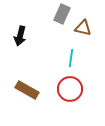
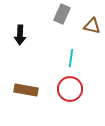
brown triangle: moved 9 px right, 2 px up
black arrow: moved 1 px up; rotated 12 degrees counterclockwise
brown rectangle: moved 1 px left; rotated 20 degrees counterclockwise
